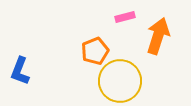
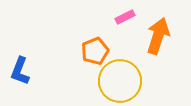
pink rectangle: rotated 12 degrees counterclockwise
